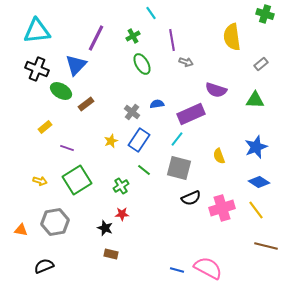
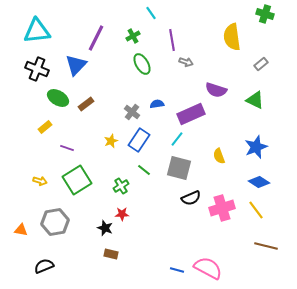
green ellipse at (61, 91): moved 3 px left, 7 px down
green triangle at (255, 100): rotated 24 degrees clockwise
